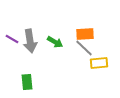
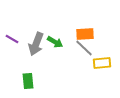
gray arrow: moved 6 px right, 3 px down; rotated 30 degrees clockwise
yellow rectangle: moved 3 px right
green rectangle: moved 1 px right, 1 px up
